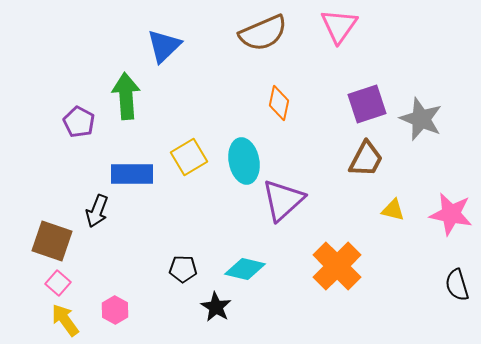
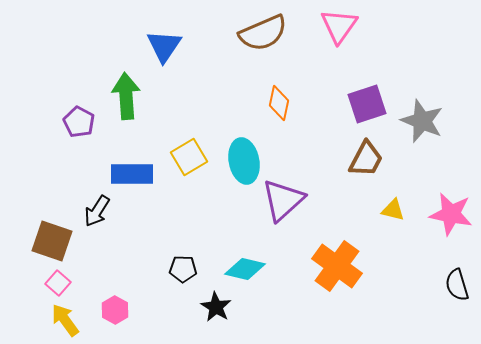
blue triangle: rotated 12 degrees counterclockwise
gray star: moved 1 px right, 2 px down
black arrow: rotated 12 degrees clockwise
orange cross: rotated 9 degrees counterclockwise
